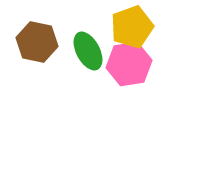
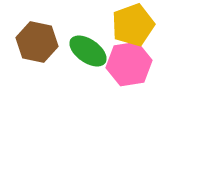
yellow pentagon: moved 1 px right, 2 px up
green ellipse: rotated 27 degrees counterclockwise
